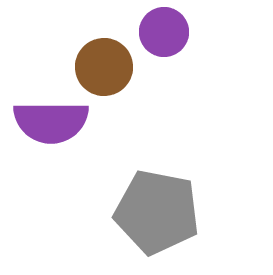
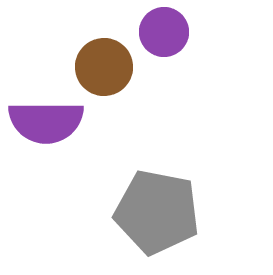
purple semicircle: moved 5 px left
